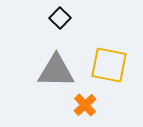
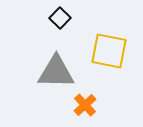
yellow square: moved 14 px up
gray triangle: moved 1 px down
